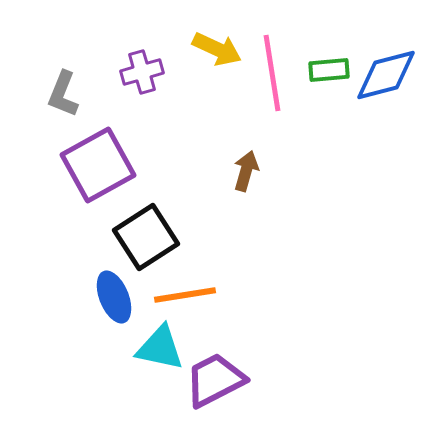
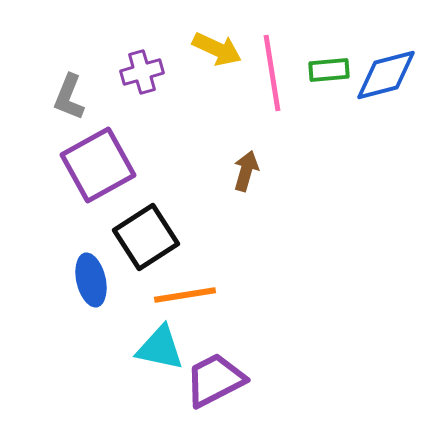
gray L-shape: moved 6 px right, 3 px down
blue ellipse: moved 23 px left, 17 px up; rotated 9 degrees clockwise
